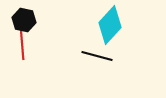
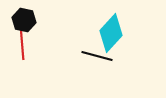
cyan diamond: moved 1 px right, 8 px down
